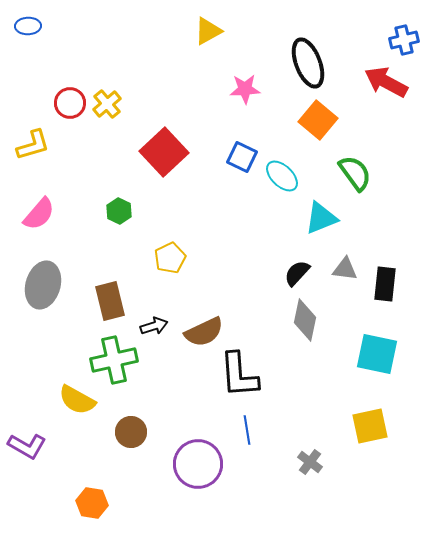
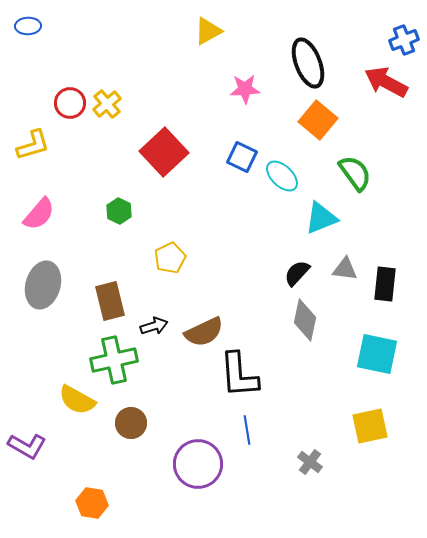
blue cross: rotated 8 degrees counterclockwise
brown circle: moved 9 px up
